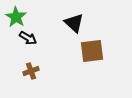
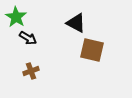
black triangle: moved 2 px right; rotated 15 degrees counterclockwise
brown square: moved 1 px up; rotated 20 degrees clockwise
